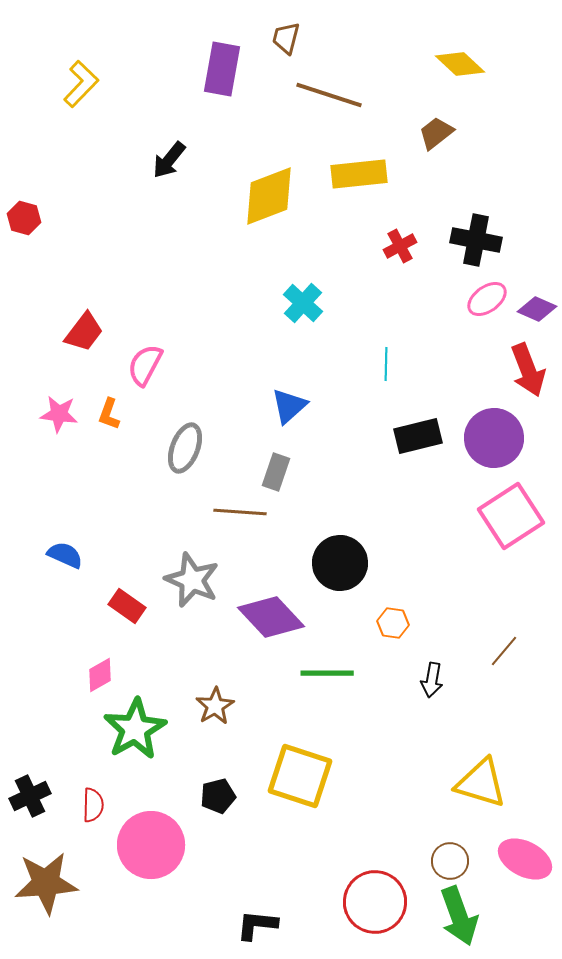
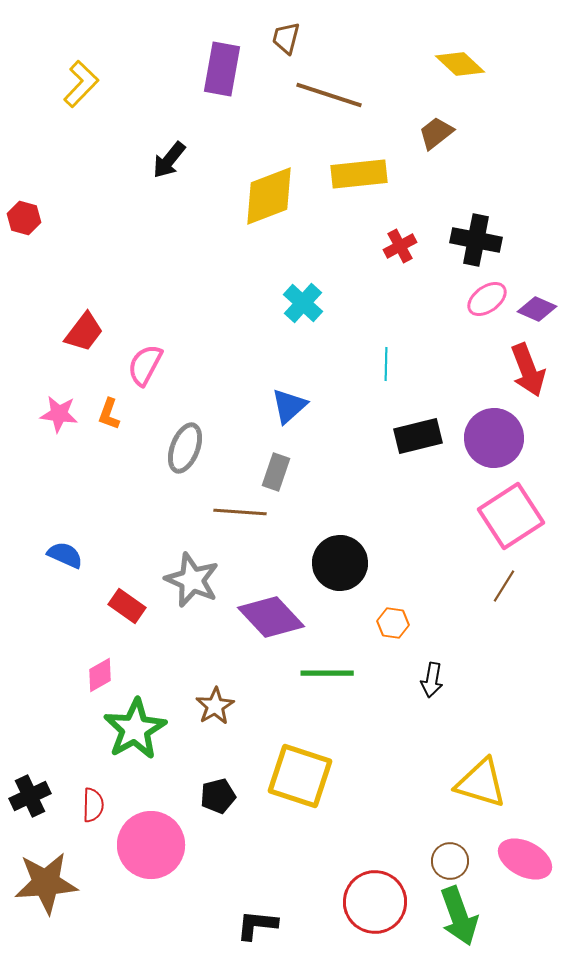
brown line at (504, 651): moved 65 px up; rotated 8 degrees counterclockwise
